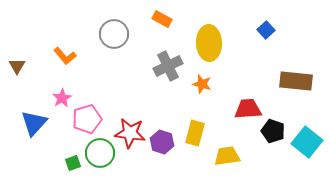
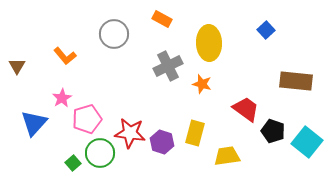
red trapezoid: moved 2 px left; rotated 40 degrees clockwise
green square: rotated 21 degrees counterclockwise
